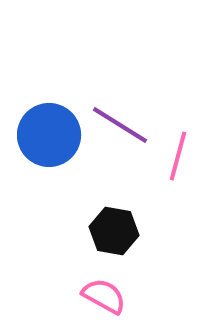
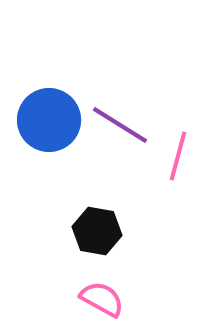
blue circle: moved 15 px up
black hexagon: moved 17 px left
pink semicircle: moved 2 px left, 3 px down
